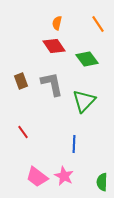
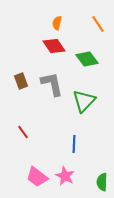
pink star: moved 1 px right
